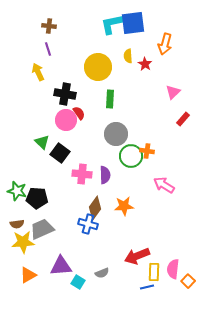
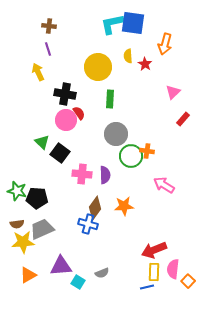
blue square: rotated 15 degrees clockwise
red arrow: moved 17 px right, 6 px up
